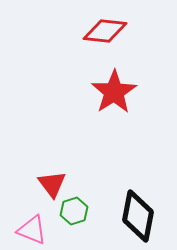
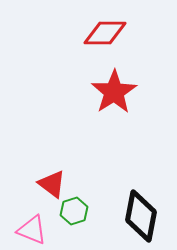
red diamond: moved 2 px down; rotated 6 degrees counterclockwise
red triangle: rotated 16 degrees counterclockwise
black diamond: moved 3 px right
